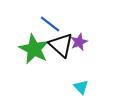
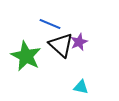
blue line: rotated 15 degrees counterclockwise
green star: moved 8 px left, 7 px down
cyan triangle: rotated 35 degrees counterclockwise
